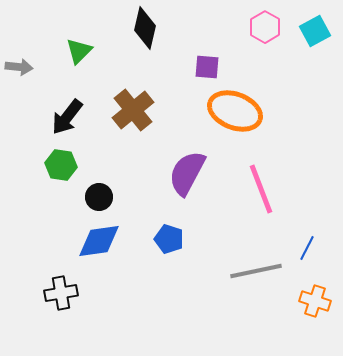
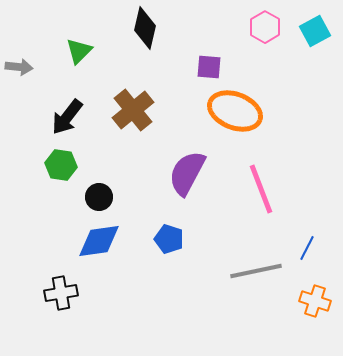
purple square: moved 2 px right
